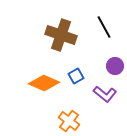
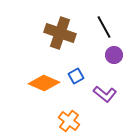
brown cross: moved 1 px left, 2 px up
purple circle: moved 1 px left, 11 px up
